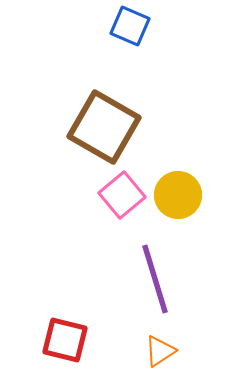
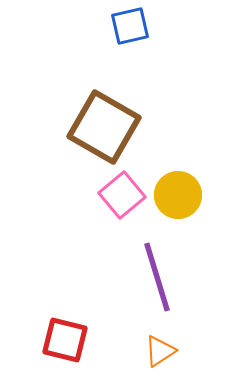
blue square: rotated 36 degrees counterclockwise
purple line: moved 2 px right, 2 px up
